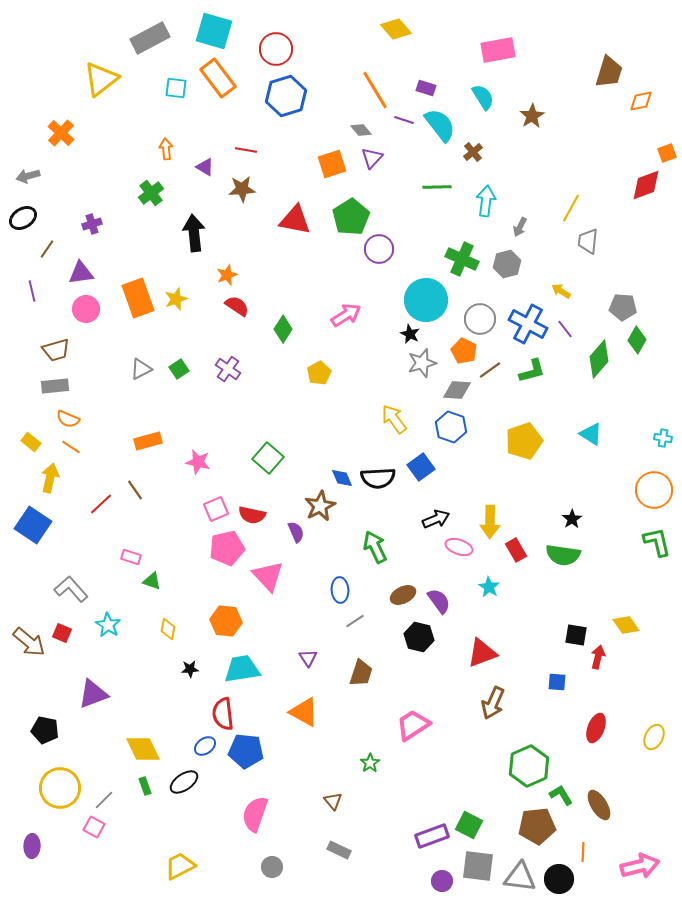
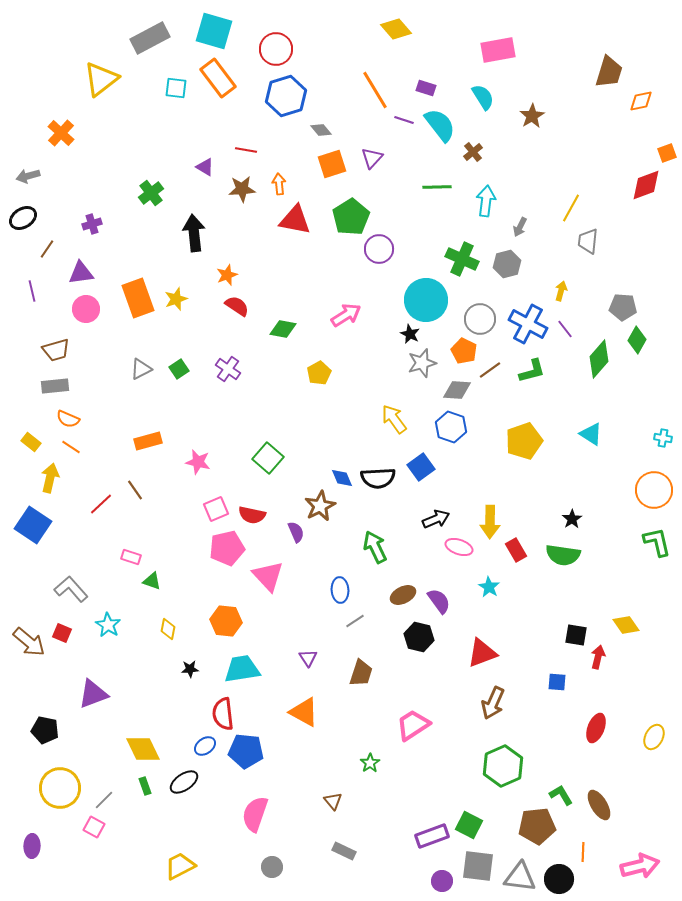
gray diamond at (361, 130): moved 40 px left
orange arrow at (166, 149): moved 113 px right, 35 px down
yellow arrow at (561, 291): rotated 72 degrees clockwise
green diamond at (283, 329): rotated 68 degrees clockwise
green hexagon at (529, 766): moved 26 px left
gray rectangle at (339, 850): moved 5 px right, 1 px down
